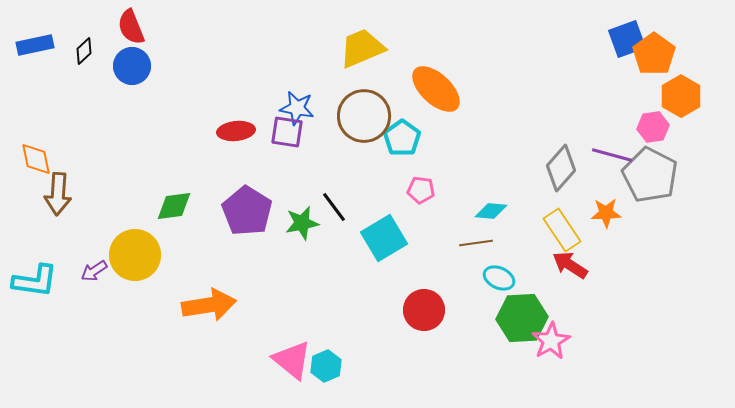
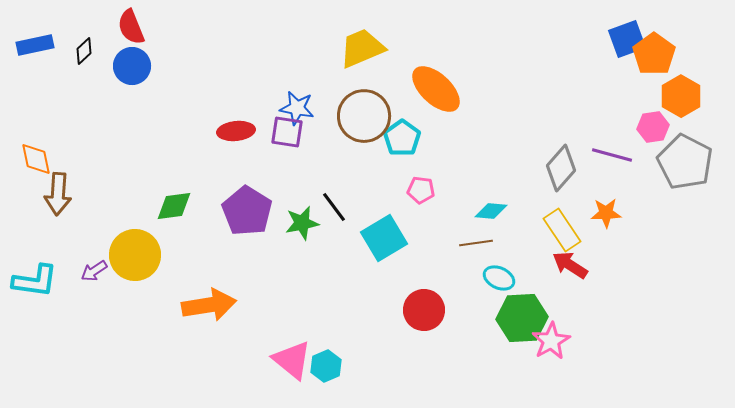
gray pentagon at (650, 175): moved 35 px right, 13 px up
